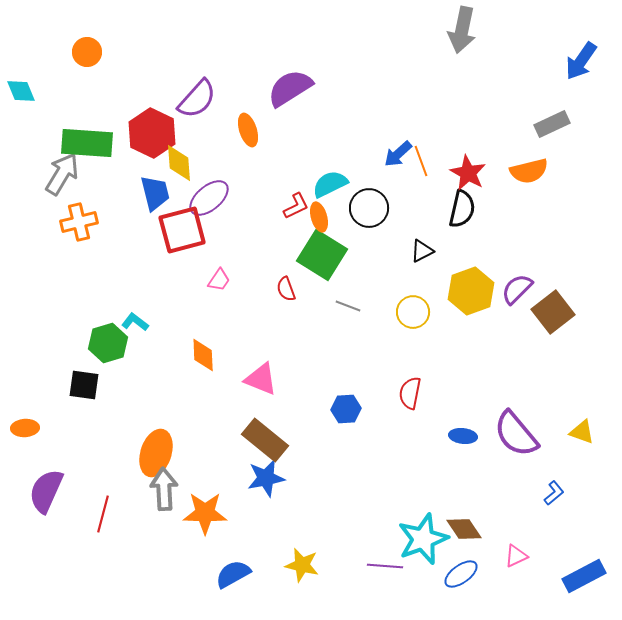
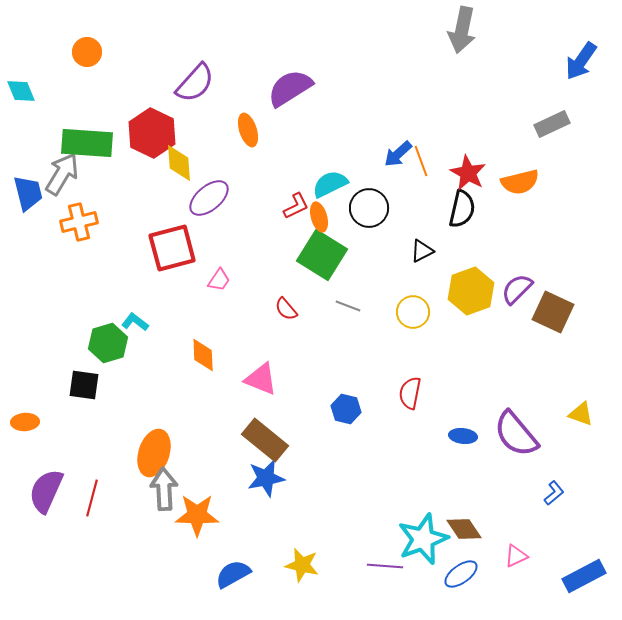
purple semicircle at (197, 99): moved 2 px left, 16 px up
orange semicircle at (529, 171): moved 9 px left, 11 px down
blue trapezoid at (155, 193): moved 127 px left
red square at (182, 230): moved 10 px left, 18 px down
red semicircle at (286, 289): moved 20 px down; rotated 20 degrees counterclockwise
brown square at (553, 312): rotated 27 degrees counterclockwise
blue hexagon at (346, 409): rotated 16 degrees clockwise
orange ellipse at (25, 428): moved 6 px up
yellow triangle at (582, 432): moved 1 px left, 18 px up
orange ellipse at (156, 453): moved 2 px left
orange star at (205, 513): moved 8 px left, 2 px down
red line at (103, 514): moved 11 px left, 16 px up
